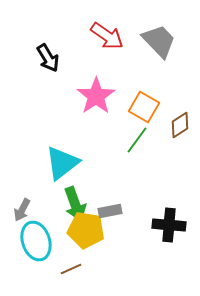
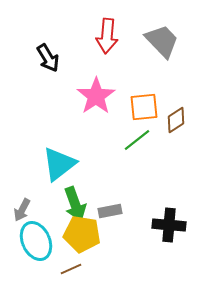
red arrow: rotated 60 degrees clockwise
gray trapezoid: moved 3 px right
orange square: rotated 36 degrees counterclockwise
brown diamond: moved 4 px left, 5 px up
green line: rotated 16 degrees clockwise
cyan triangle: moved 3 px left, 1 px down
yellow pentagon: moved 4 px left, 4 px down
cyan ellipse: rotated 6 degrees counterclockwise
